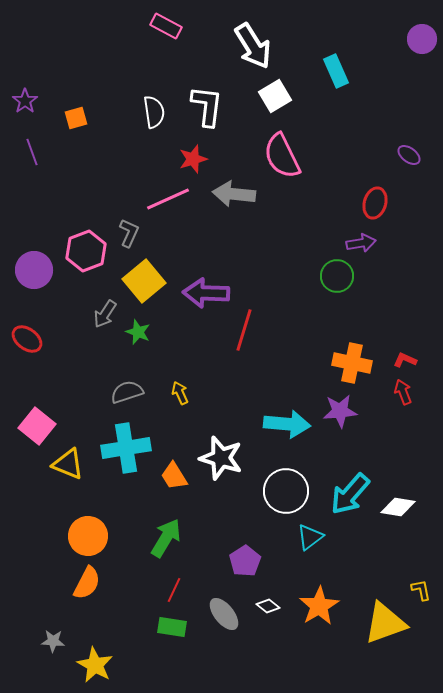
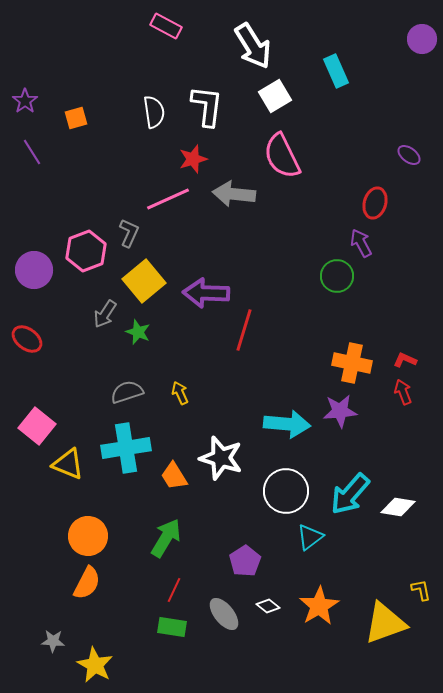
purple line at (32, 152): rotated 12 degrees counterclockwise
purple arrow at (361, 243): rotated 108 degrees counterclockwise
